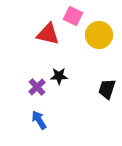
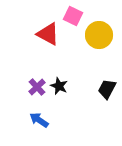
red triangle: rotated 15 degrees clockwise
black star: moved 10 px down; rotated 24 degrees clockwise
black trapezoid: rotated 10 degrees clockwise
blue arrow: rotated 24 degrees counterclockwise
